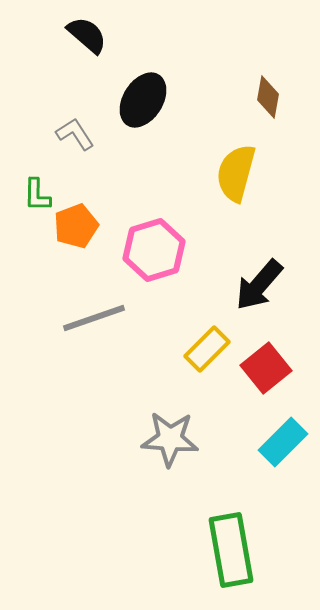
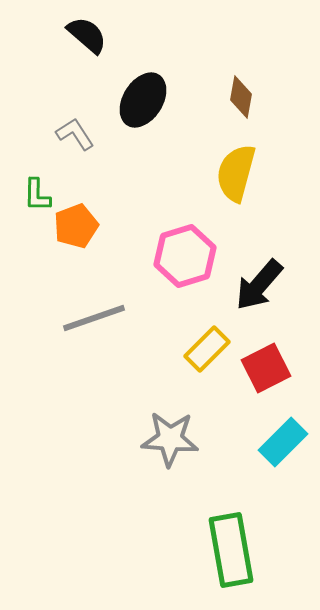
brown diamond: moved 27 px left
pink hexagon: moved 31 px right, 6 px down
red square: rotated 12 degrees clockwise
